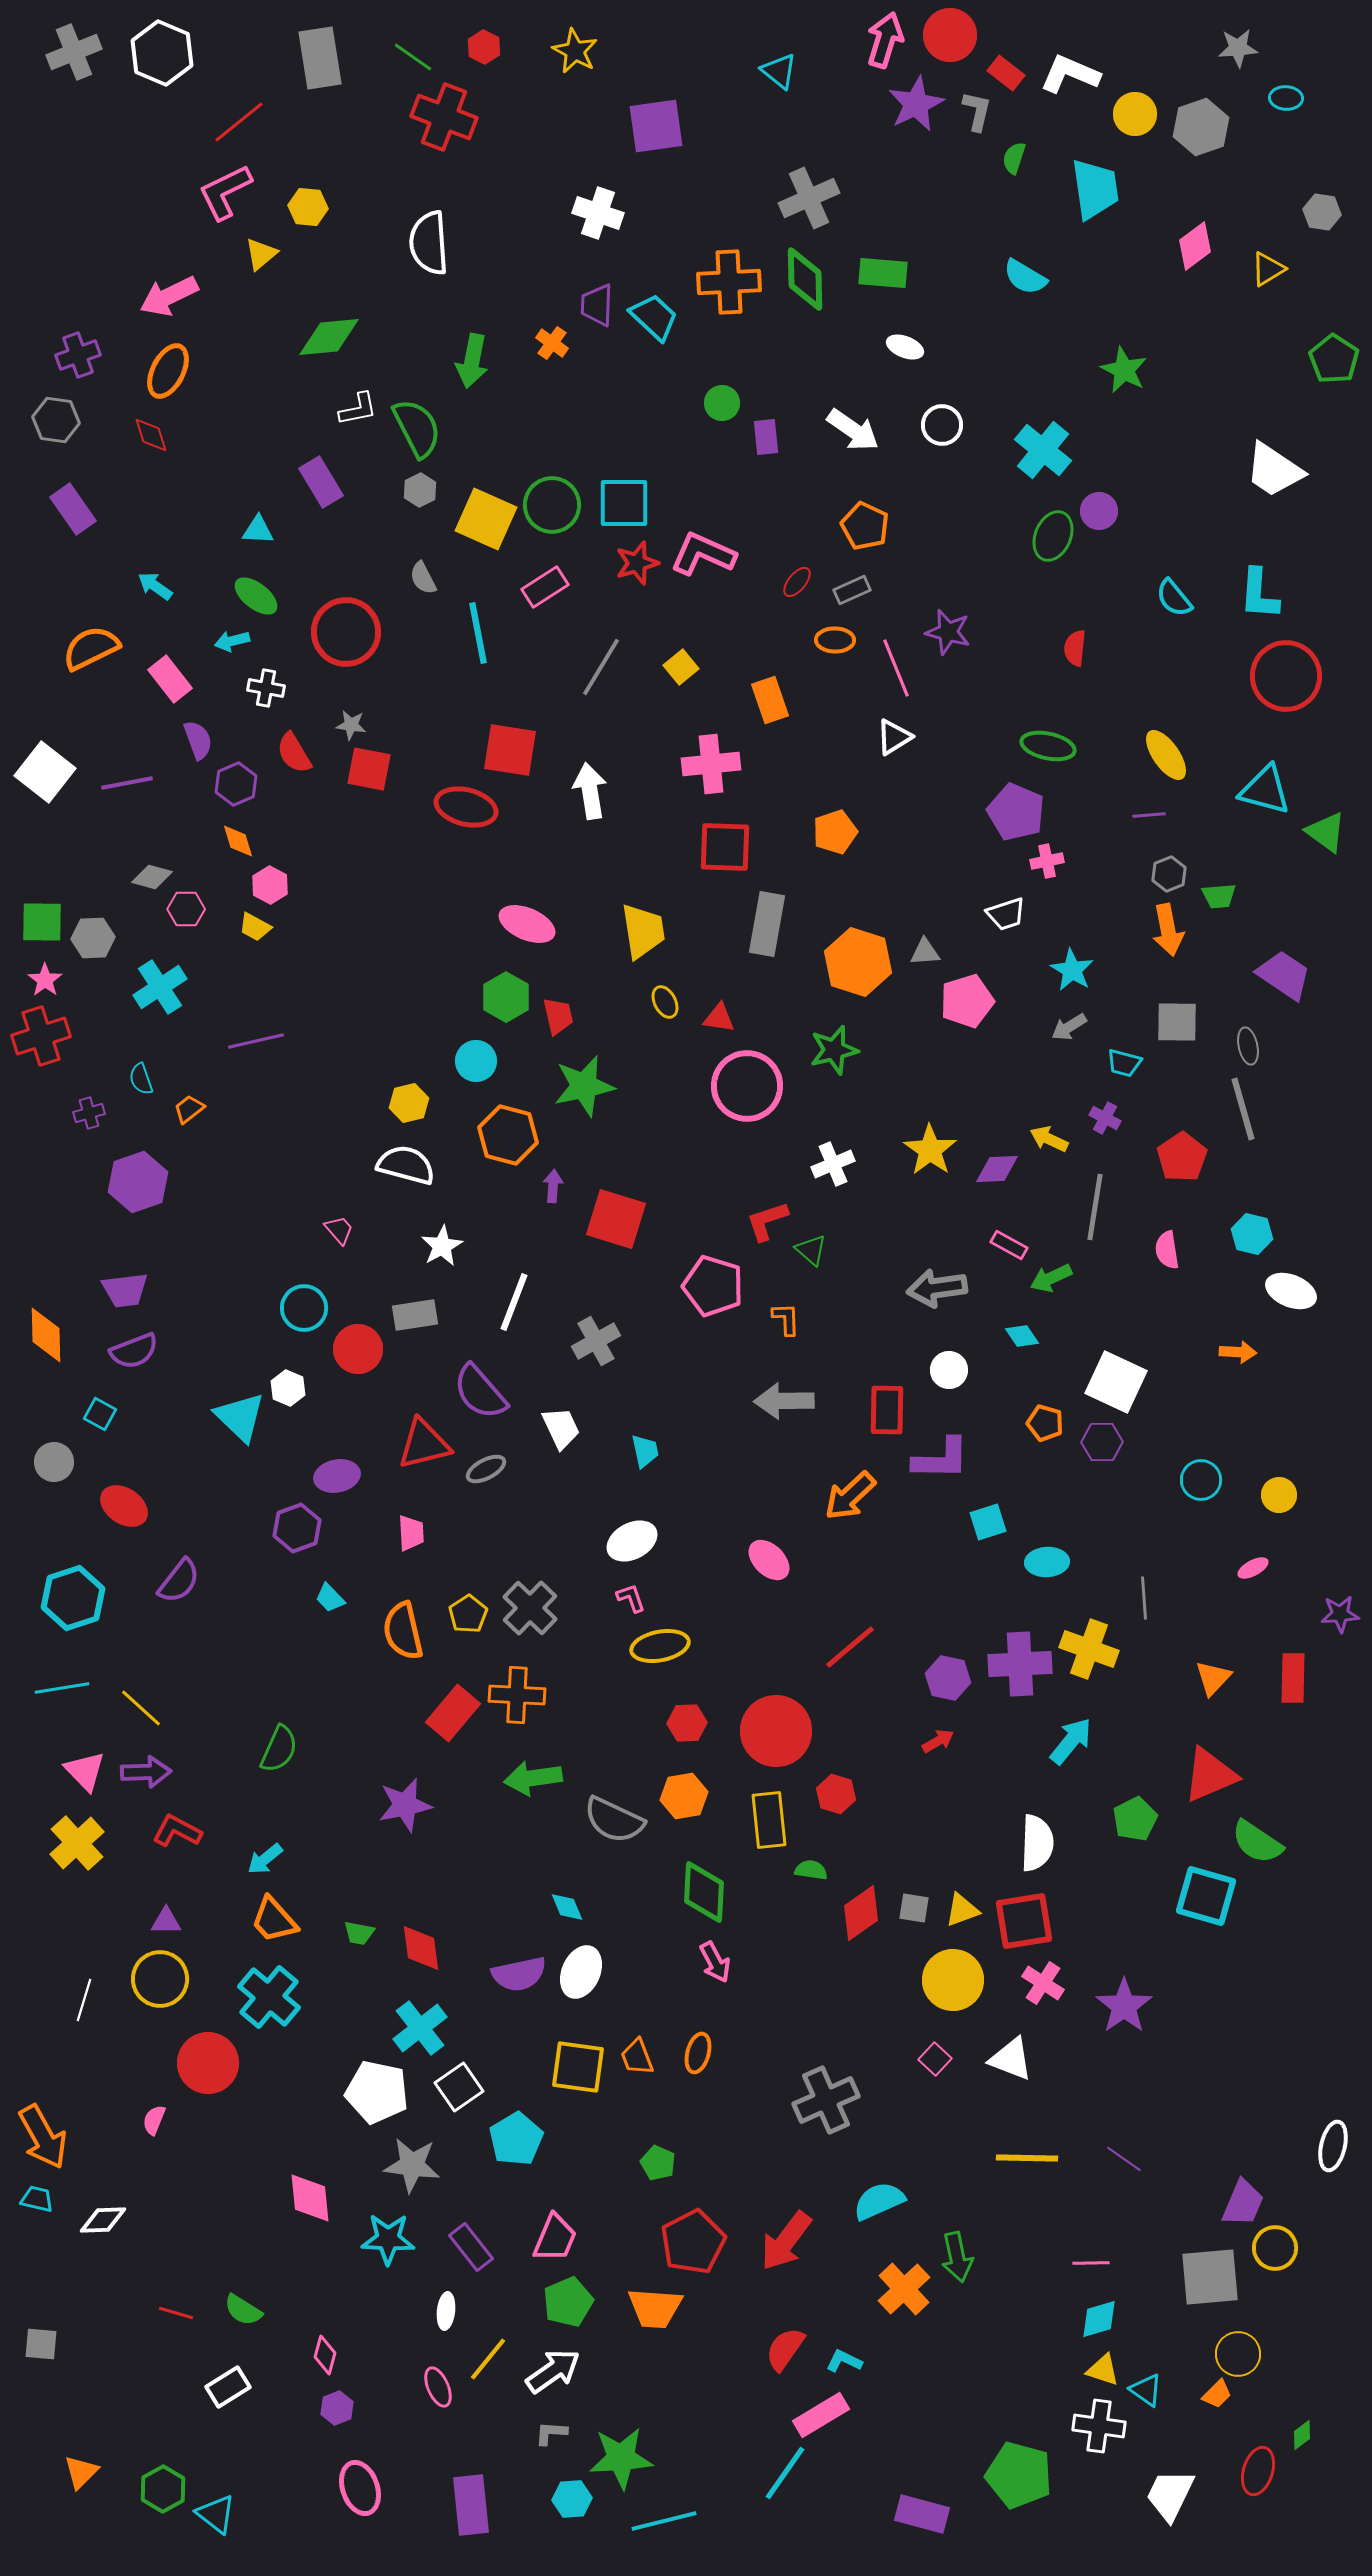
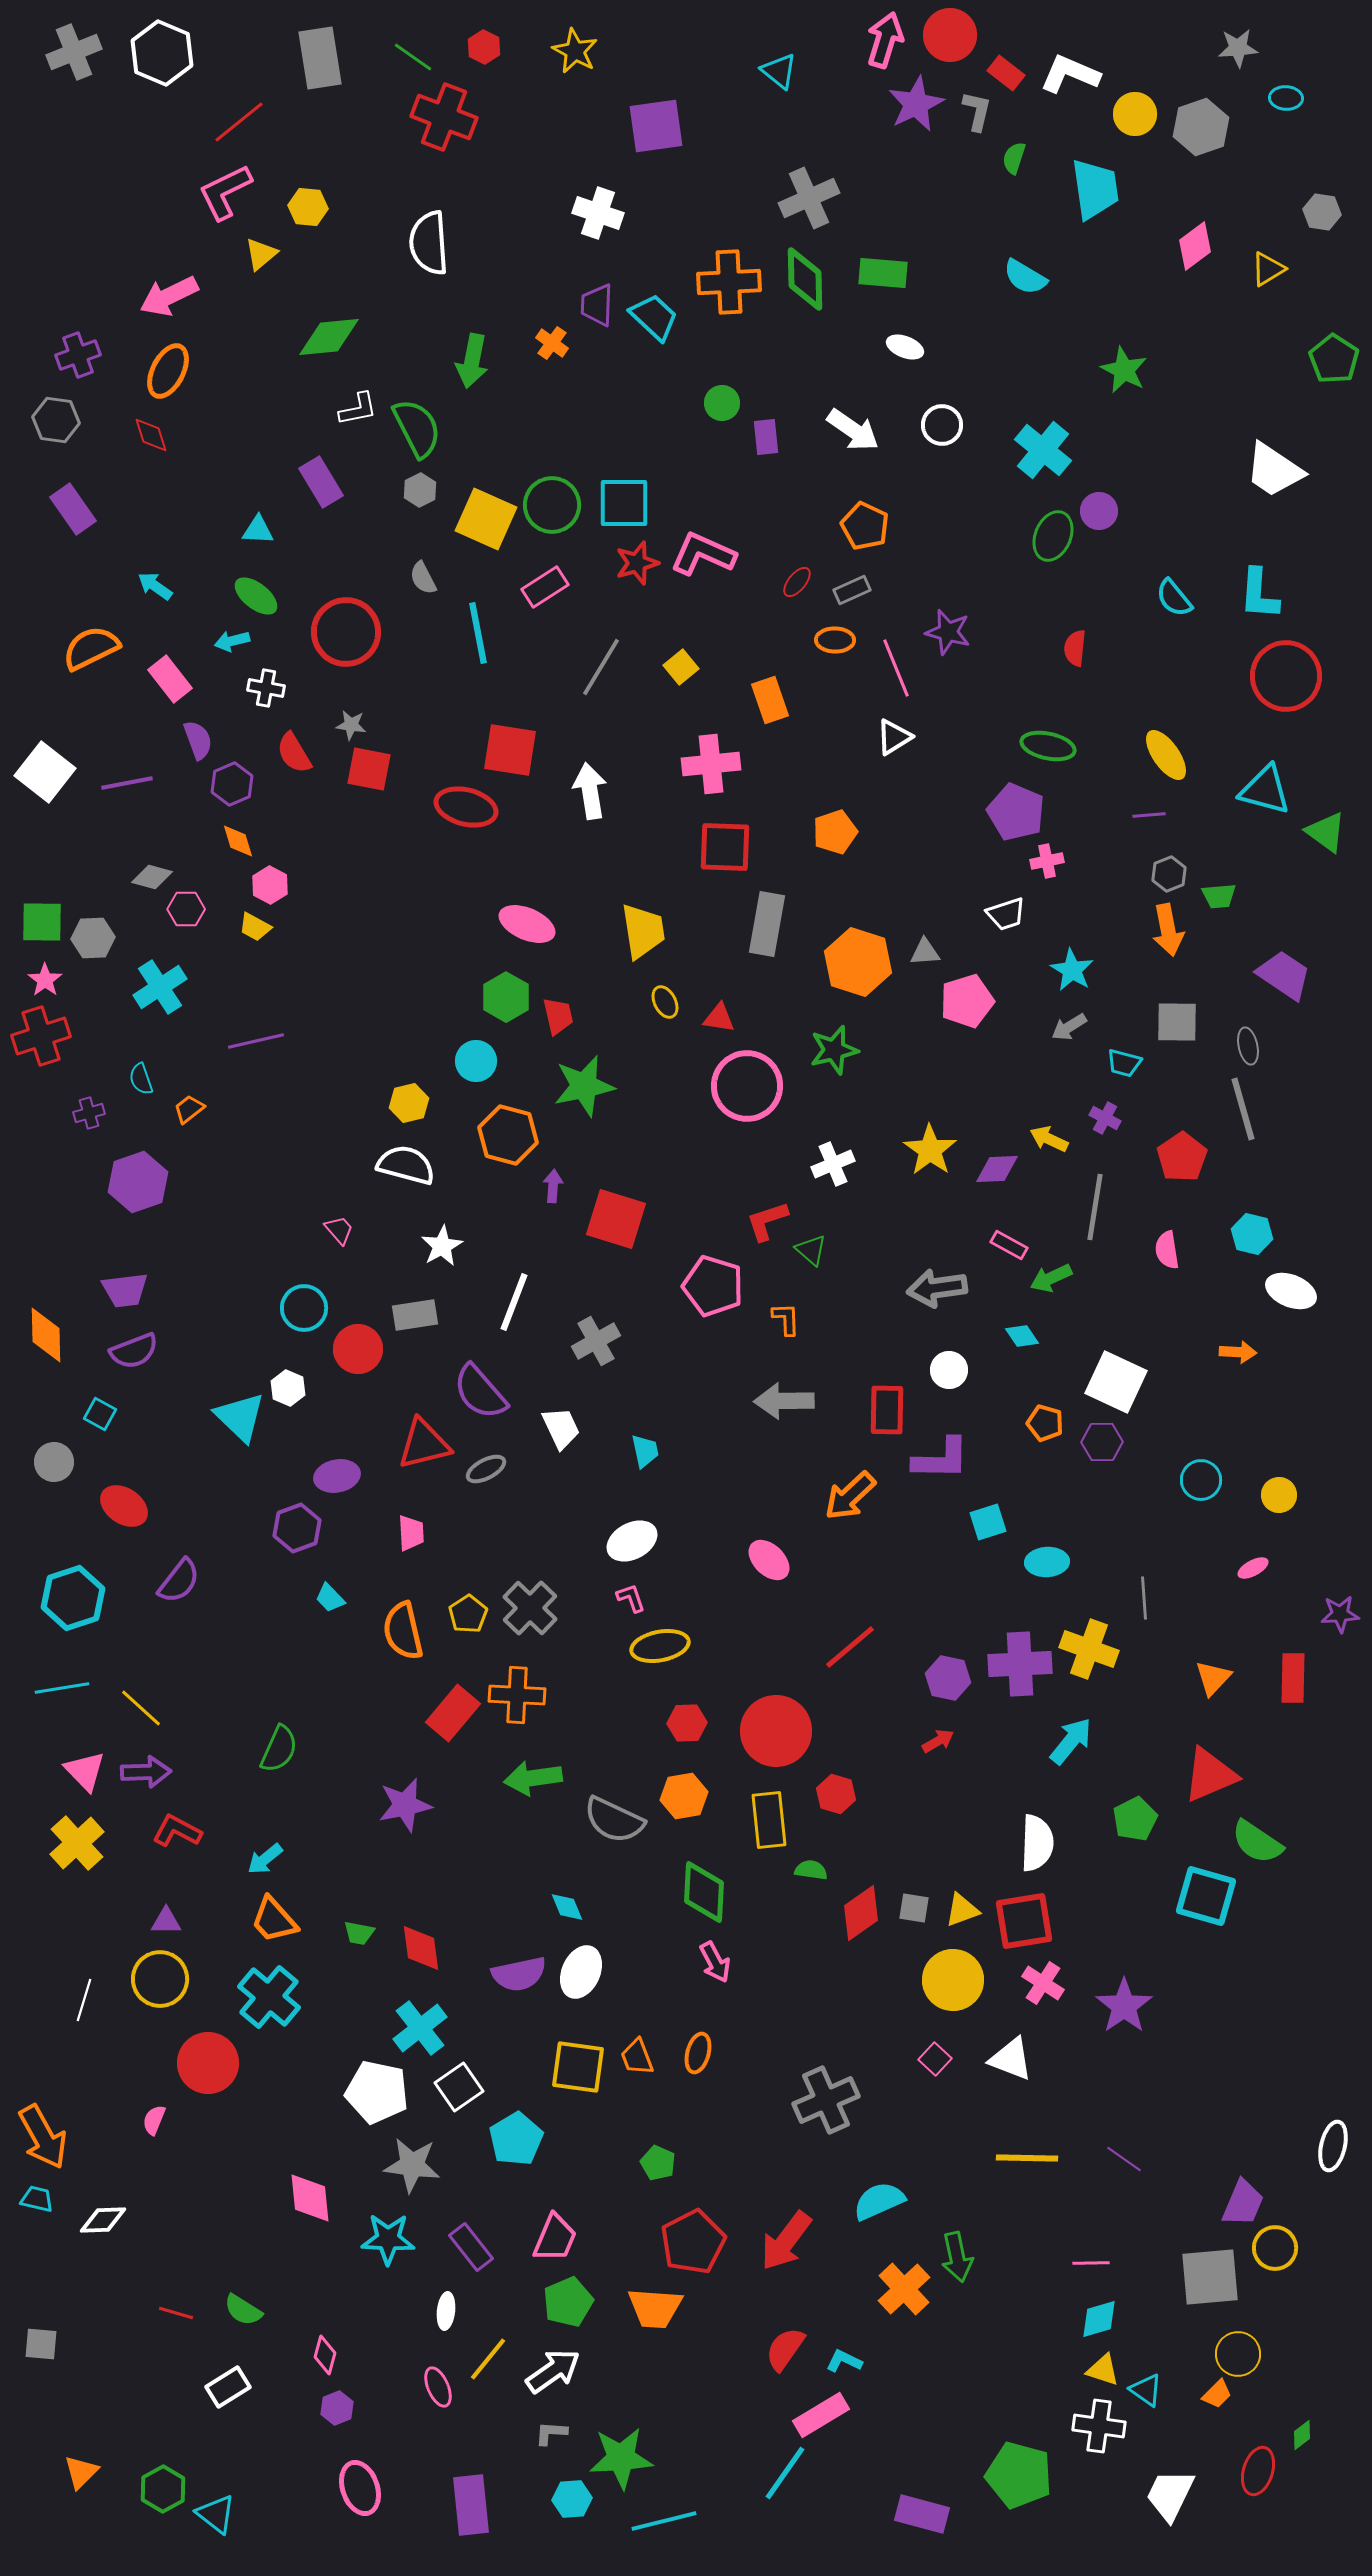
purple hexagon at (236, 784): moved 4 px left
